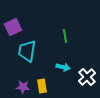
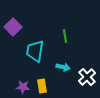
purple square: rotated 18 degrees counterclockwise
cyan trapezoid: moved 8 px right
